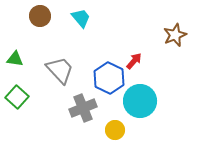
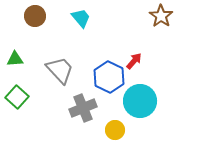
brown circle: moved 5 px left
brown star: moved 14 px left, 19 px up; rotated 15 degrees counterclockwise
green triangle: rotated 12 degrees counterclockwise
blue hexagon: moved 1 px up
